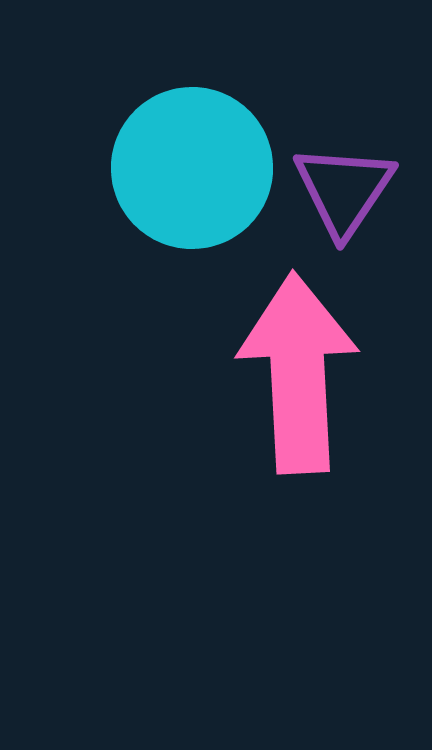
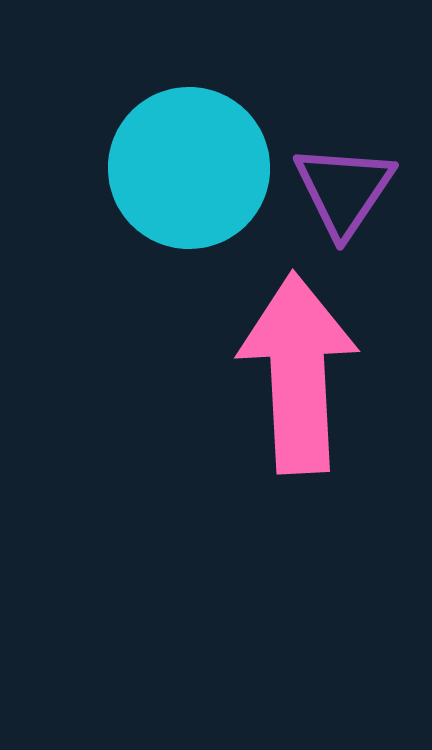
cyan circle: moved 3 px left
